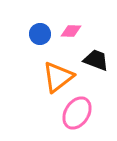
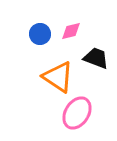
pink diamond: rotated 15 degrees counterclockwise
black trapezoid: moved 2 px up
orange triangle: rotated 48 degrees counterclockwise
